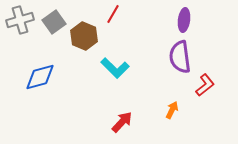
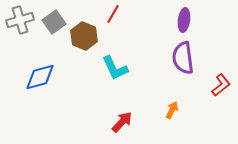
purple semicircle: moved 3 px right, 1 px down
cyan L-shape: rotated 20 degrees clockwise
red L-shape: moved 16 px right
